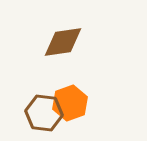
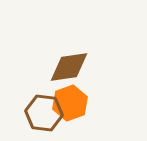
brown diamond: moved 6 px right, 25 px down
